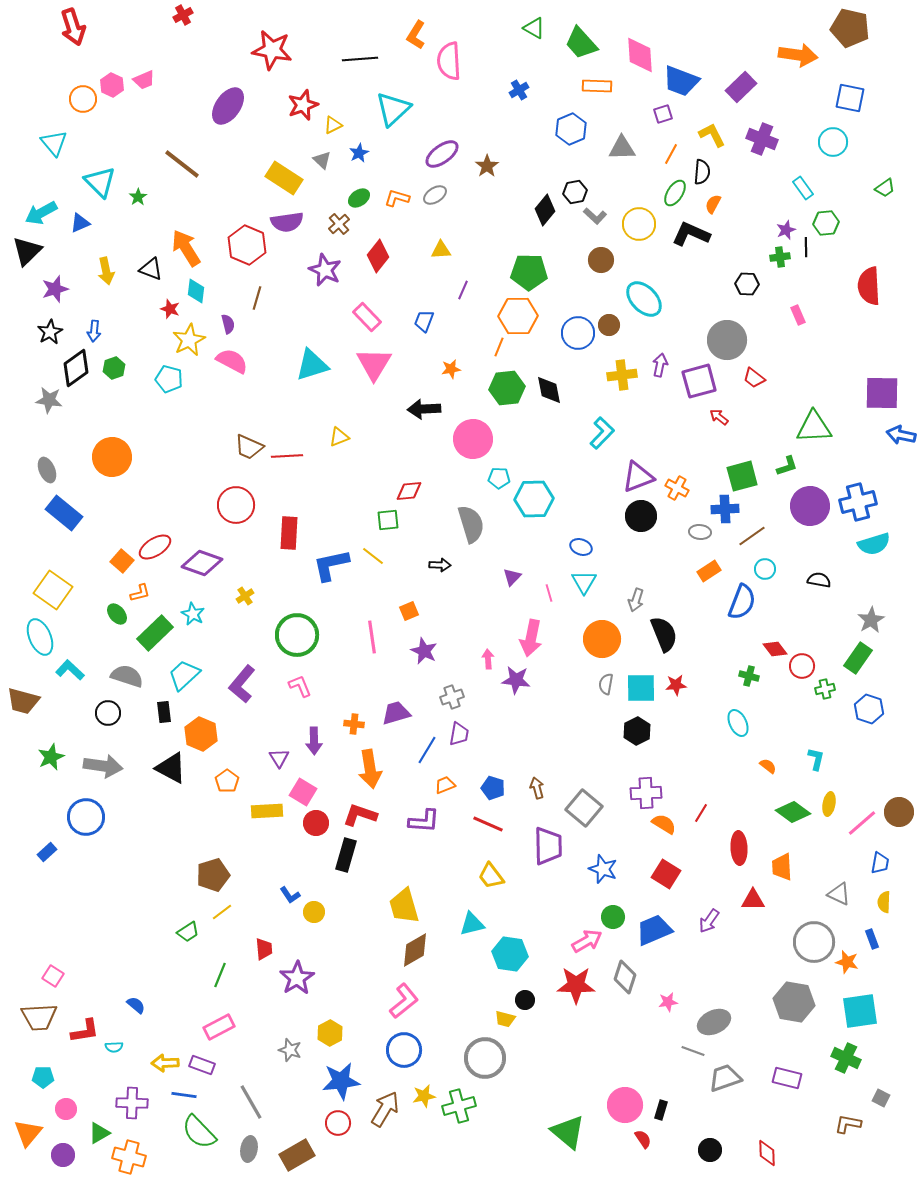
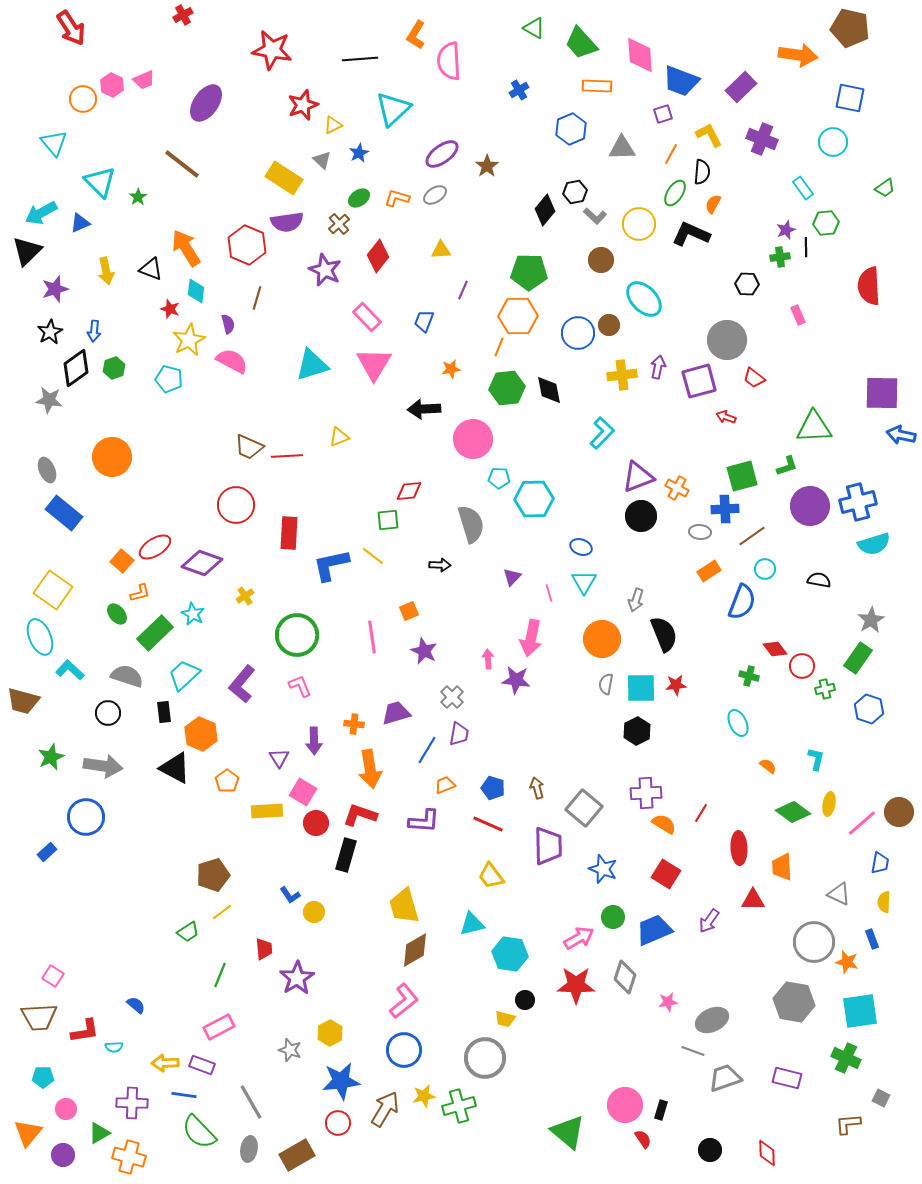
red arrow at (73, 27): moved 2 px left, 1 px down; rotated 15 degrees counterclockwise
purple ellipse at (228, 106): moved 22 px left, 3 px up
yellow L-shape at (712, 135): moved 3 px left
purple arrow at (660, 365): moved 2 px left, 2 px down
red arrow at (719, 417): moved 7 px right; rotated 18 degrees counterclockwise
gray cross at (452, 697): rotated 25 degrees counterclockwise
black triangle at (171, 768): moved 4 px right
pink arrow at (587, 941): moved 8 px left, 3 px up
gray ellipse at (714, 1022): moved 2 px left, 2 px up
brown L-shape at (848, 1124): rotated 16 degrees counterclockwise
